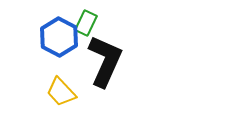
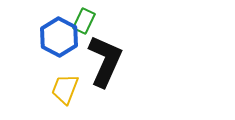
green rectangle: moved 2 px left, 2 px up
yellow trapezoid: moved 4 px right, 3 px up; rotated 64 degrees clockwise
